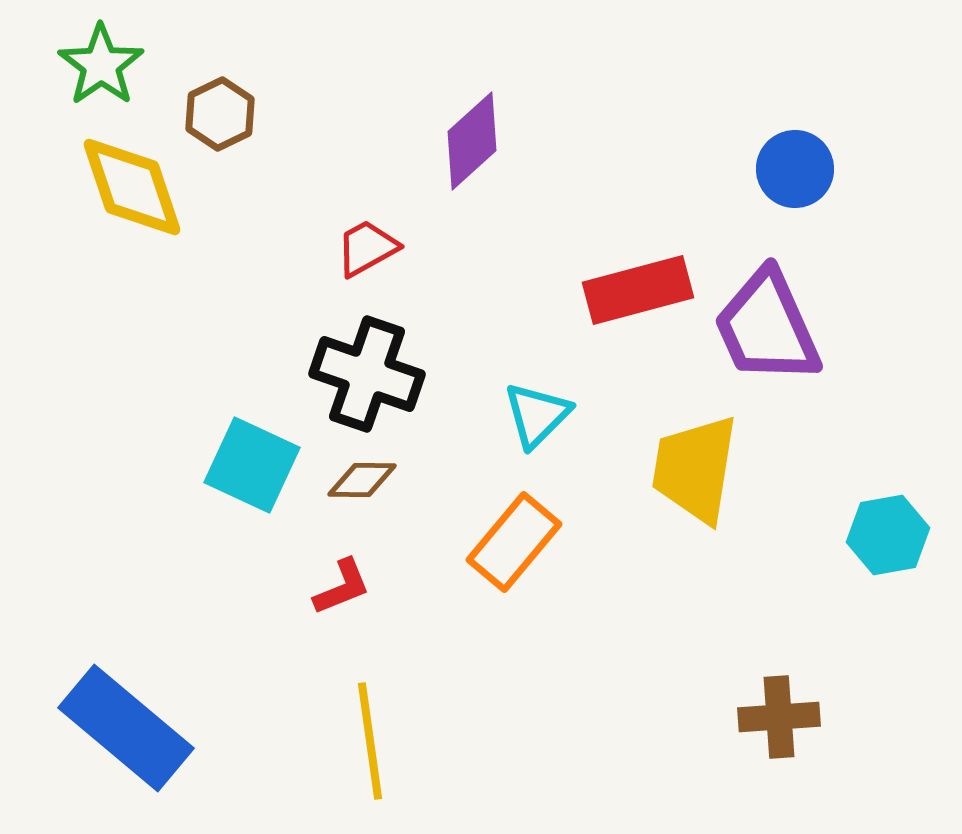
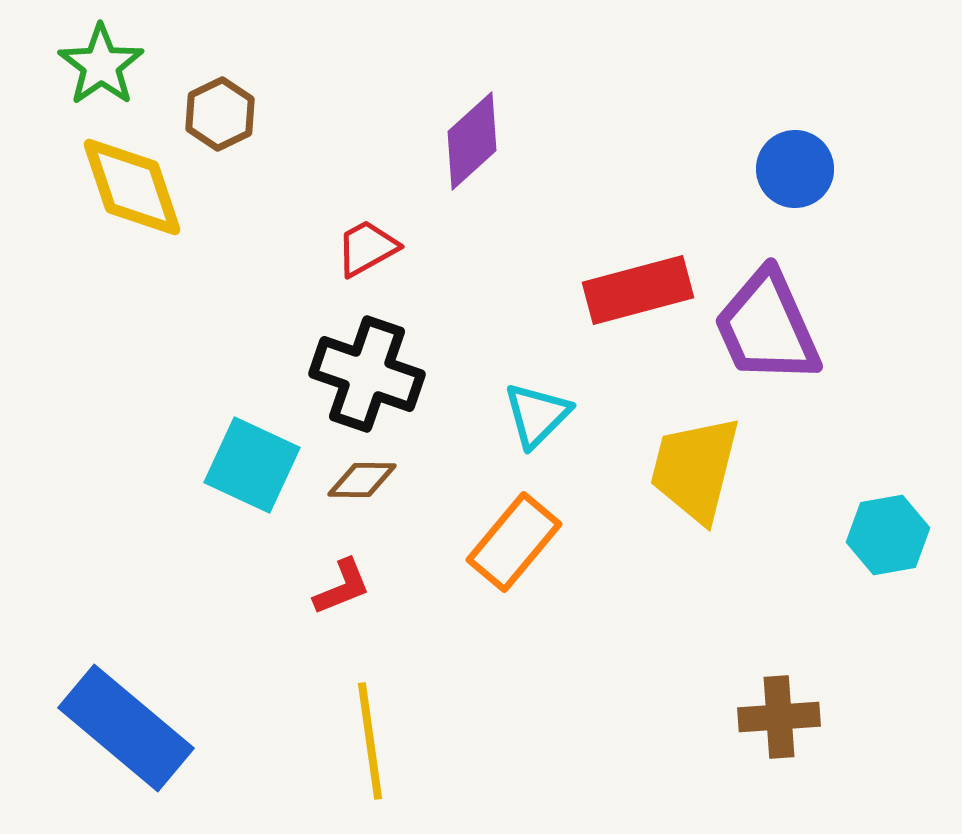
yellow trapezoid: rotated 5 degrees clockwise
